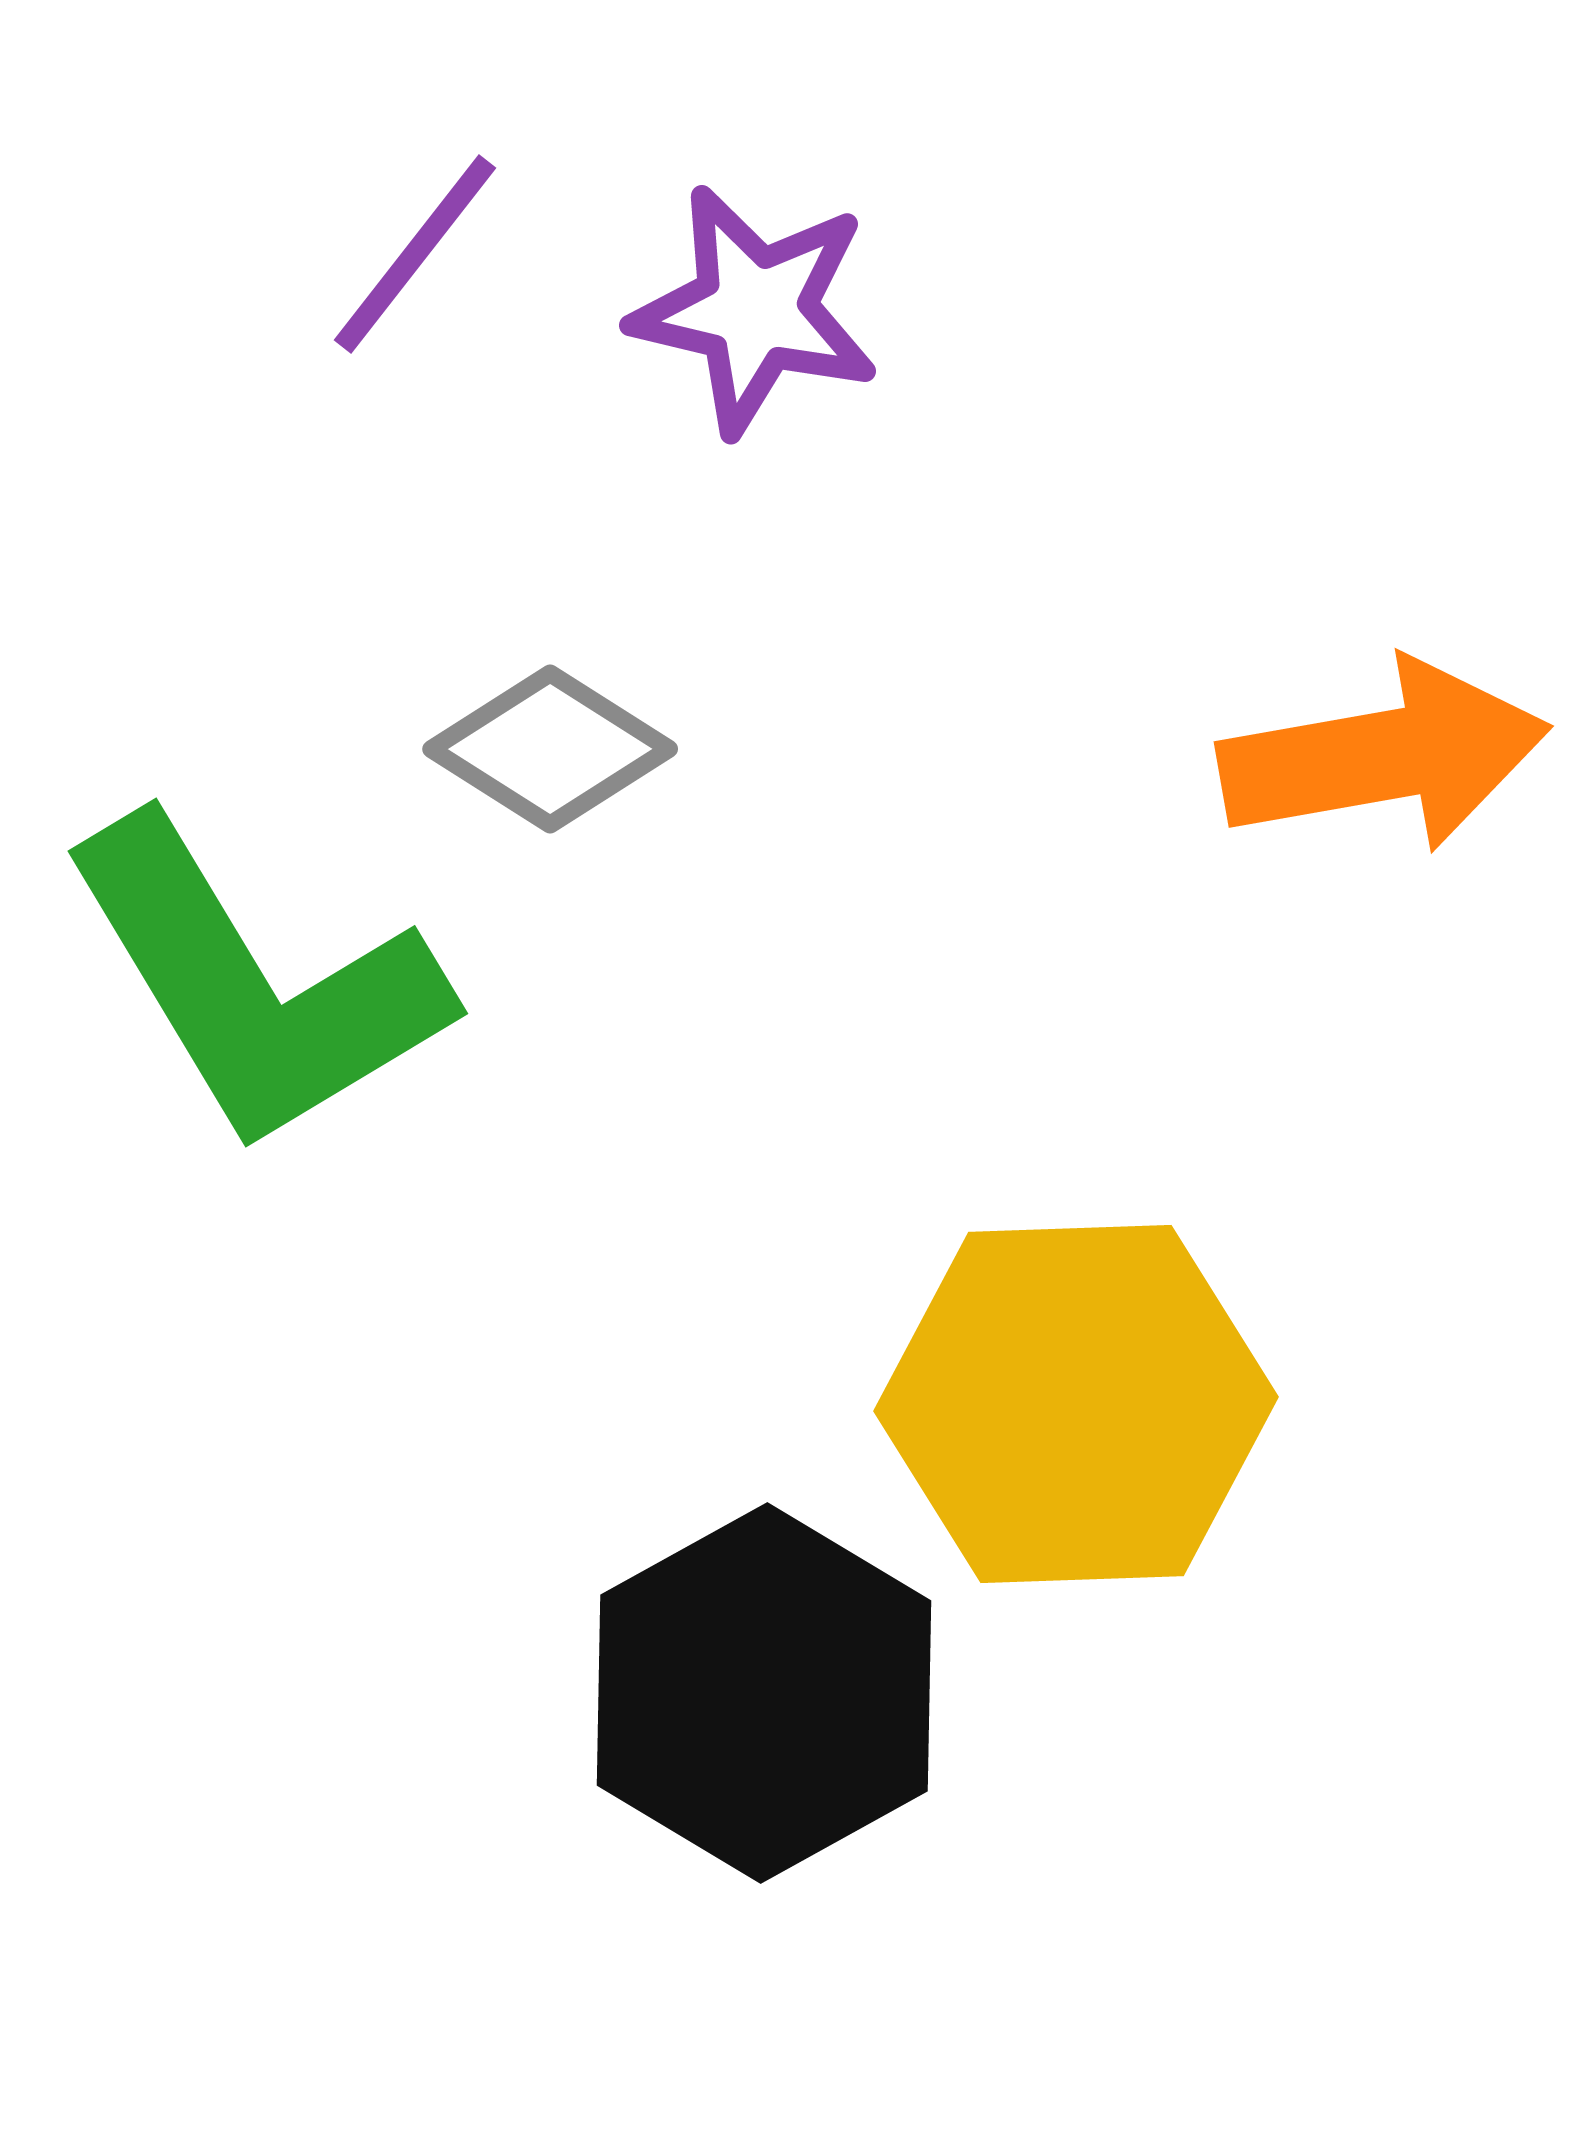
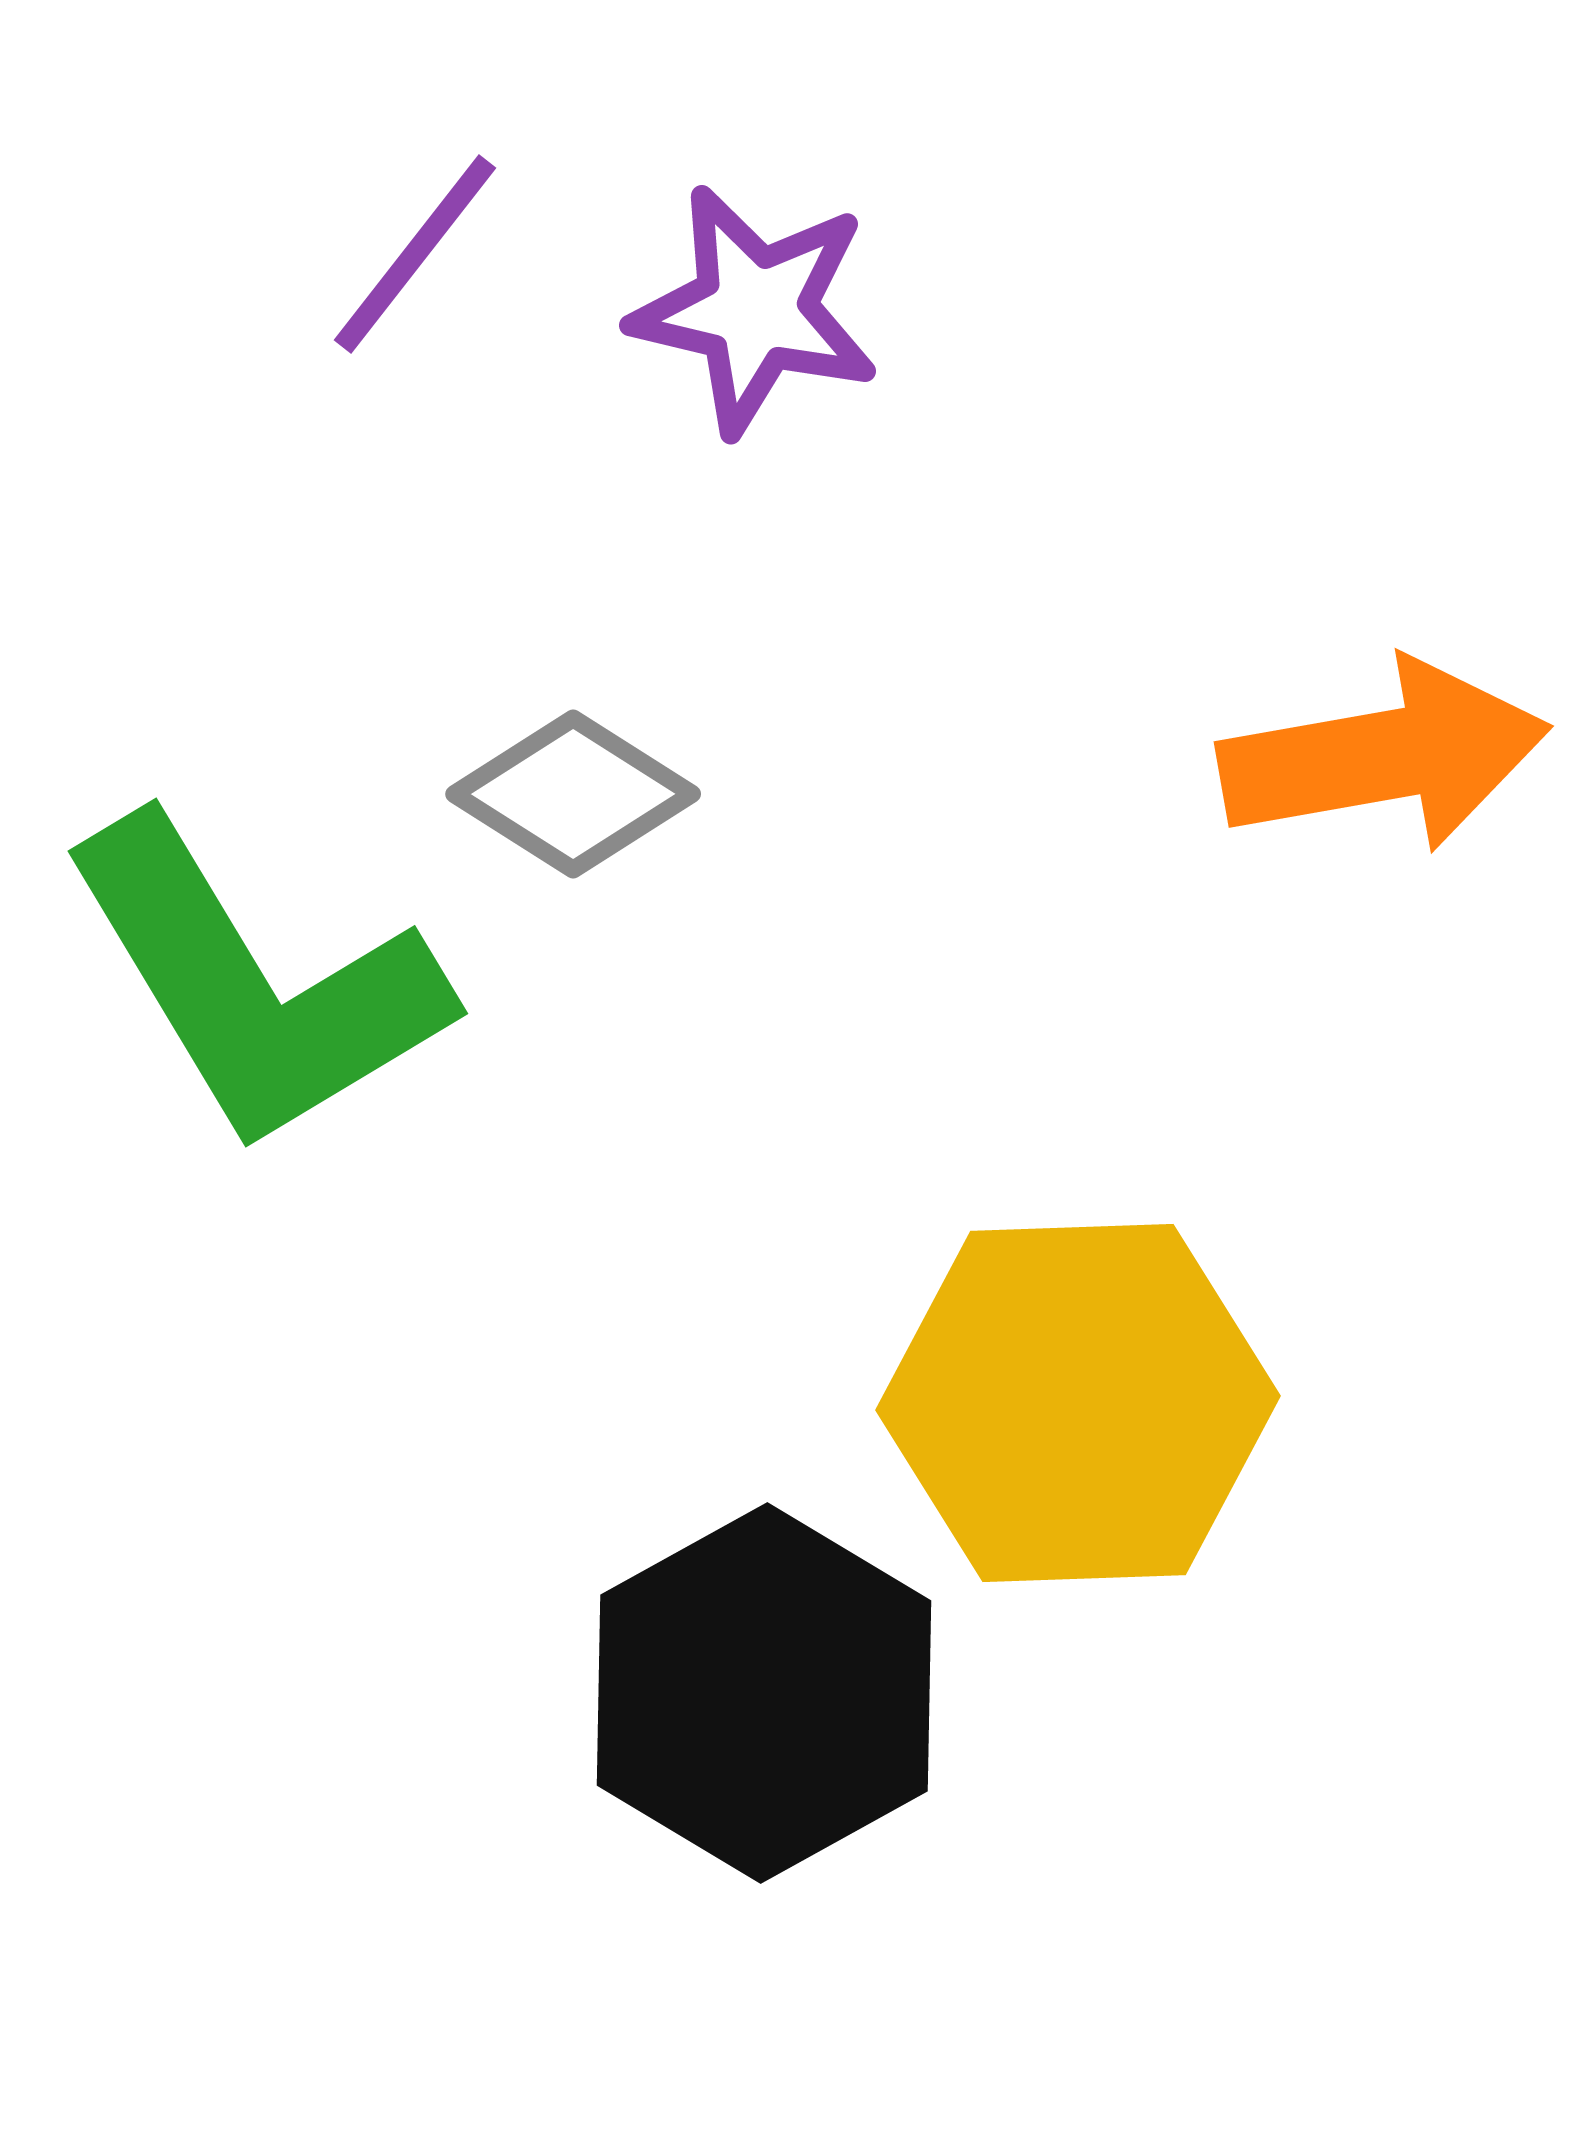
gray diamond: moved 23 px right, 45 px down
yellow hexagon: moved 2 px right, 1 px up
